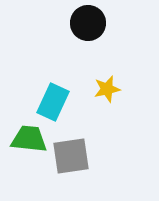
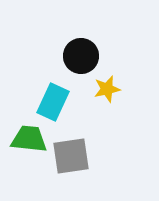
black circle: moved 7 px left, 33 px down
